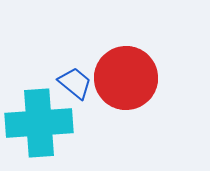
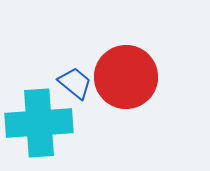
red circle: moved 1 px up
